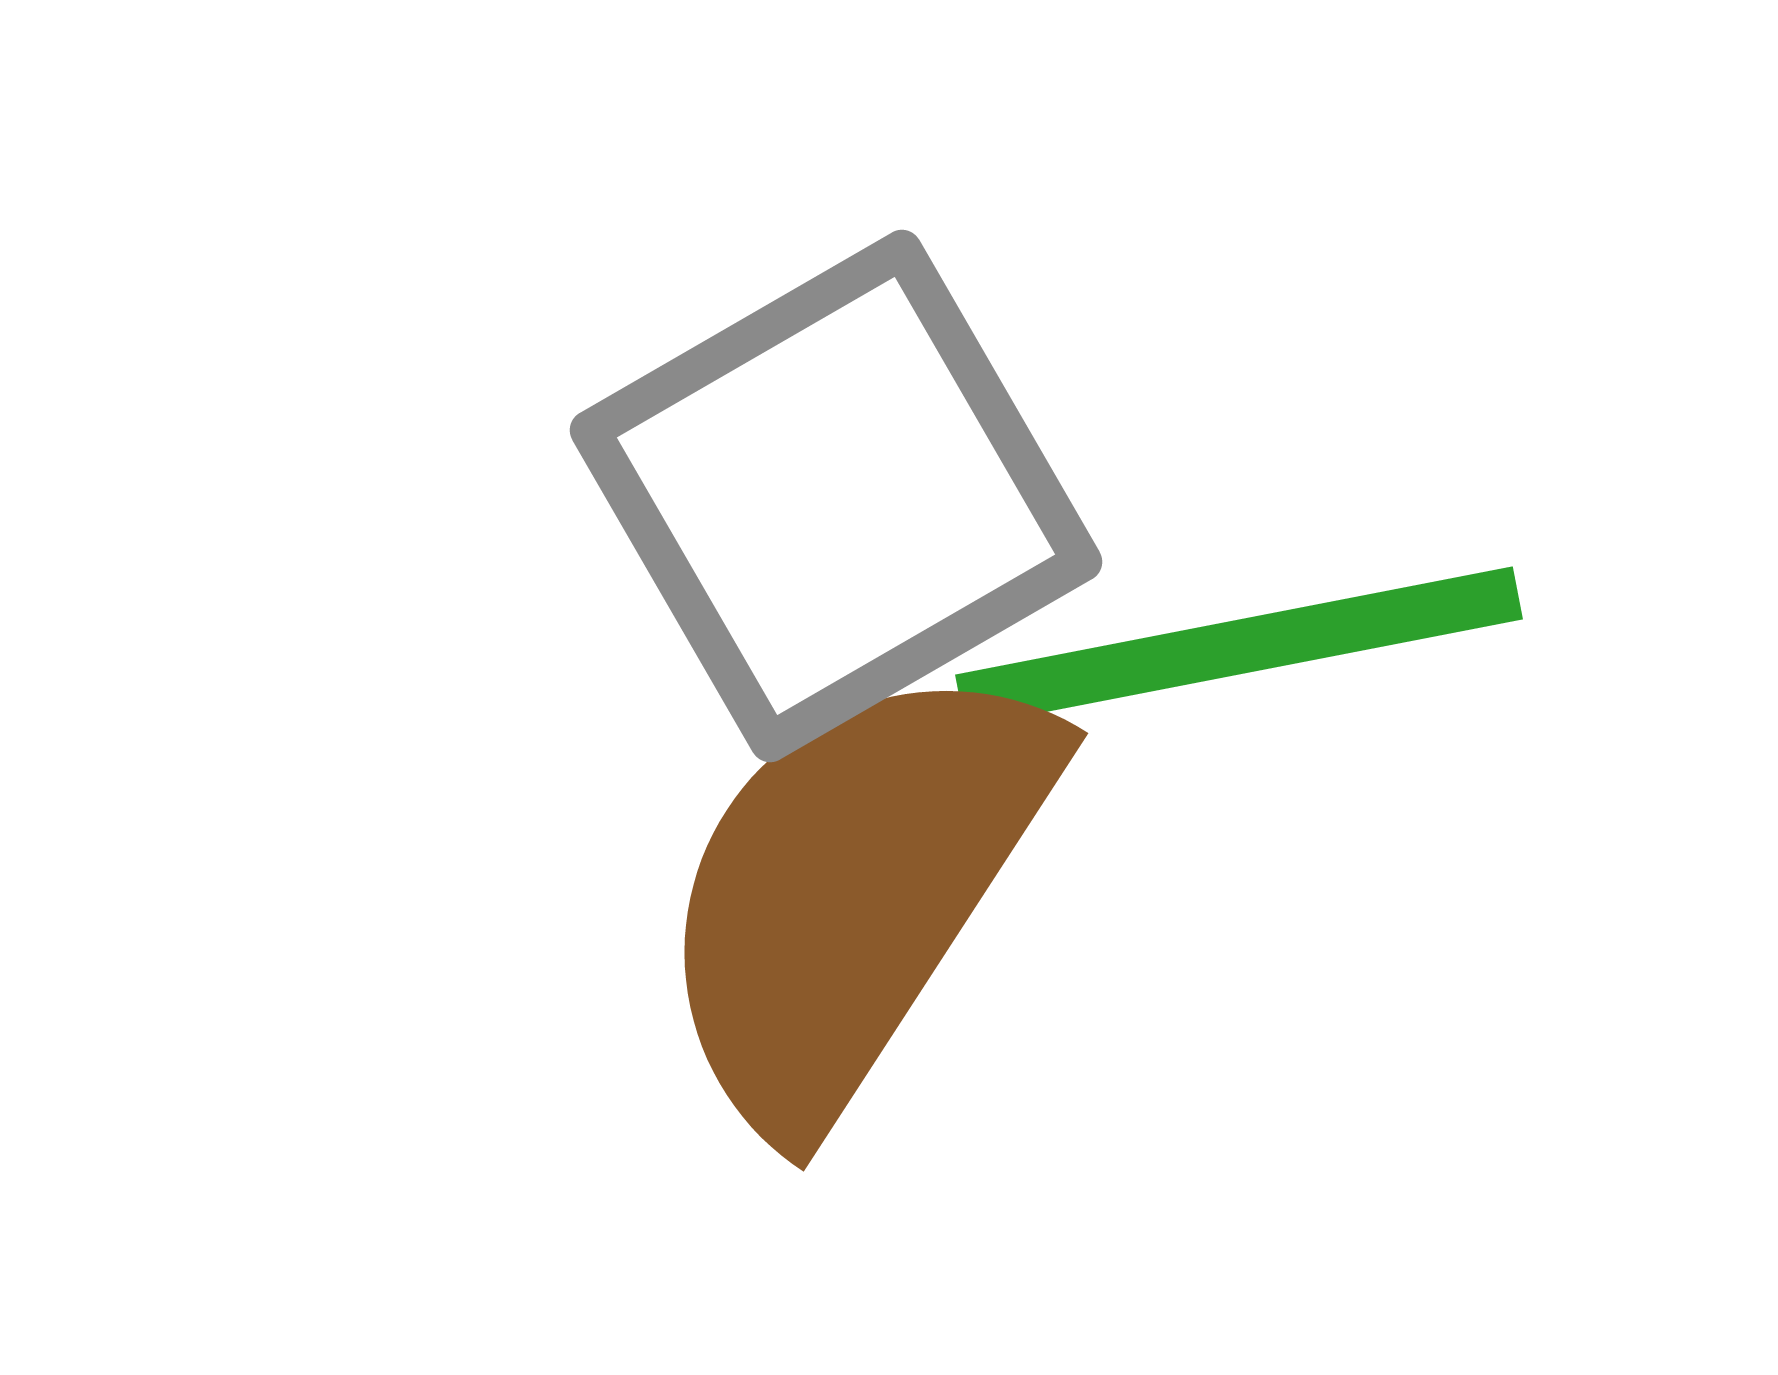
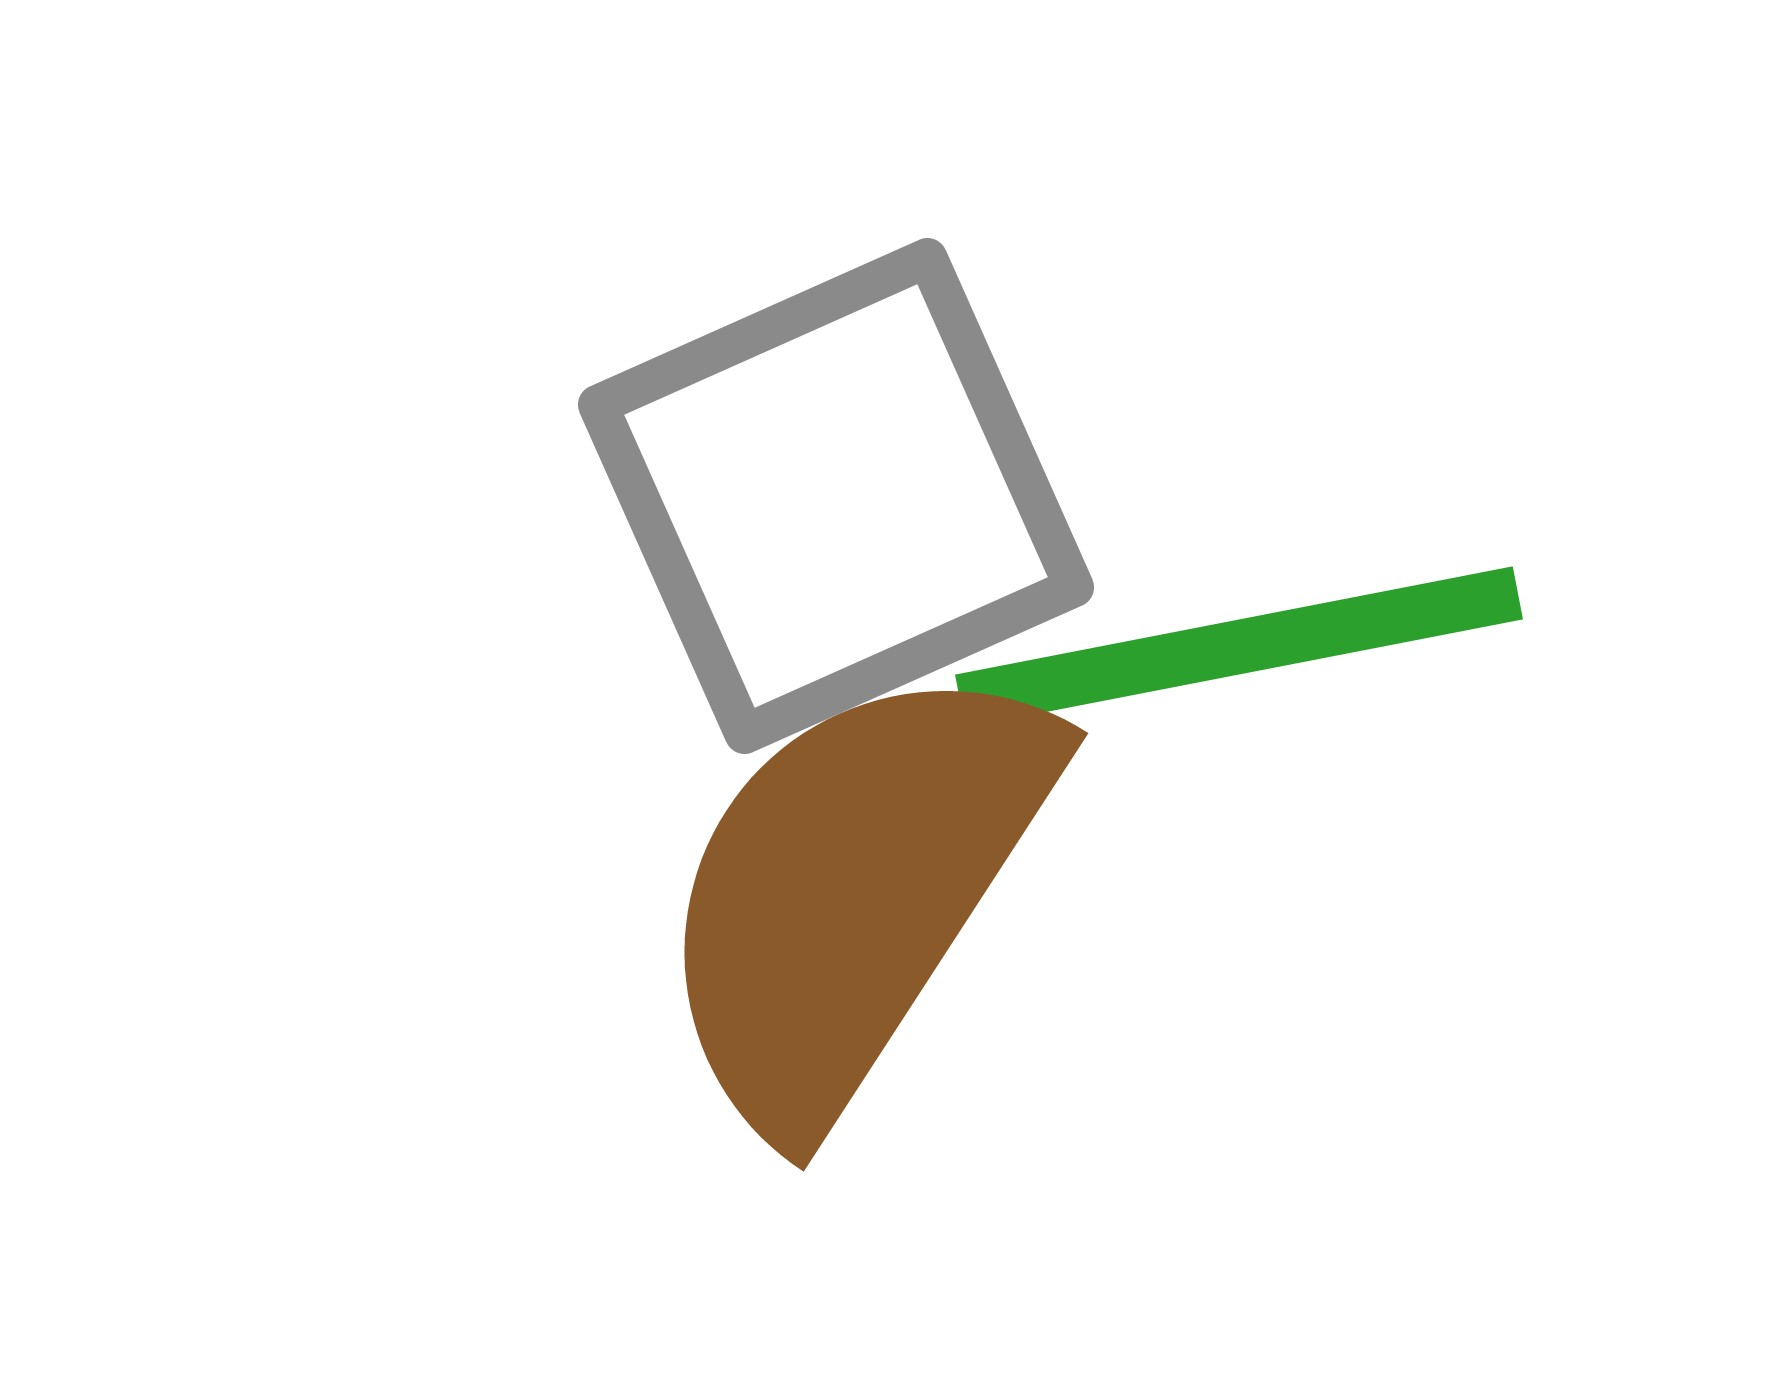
gray square: rotated 6 degrees clockwise
